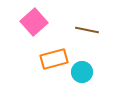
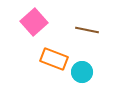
orange rectangle: rotated 36 degrees clockwise
